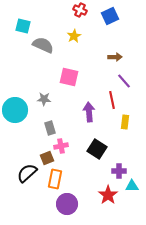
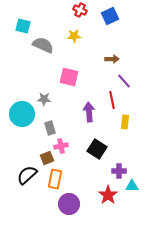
yellow star: rotated 24 degrees clockwise
brown arrow: moved 3 px left, 2 px down
cyan circle: moved 7 px right, 4 px down
black semicircle: moved 2 px down
purple circle: moved 2 px right
